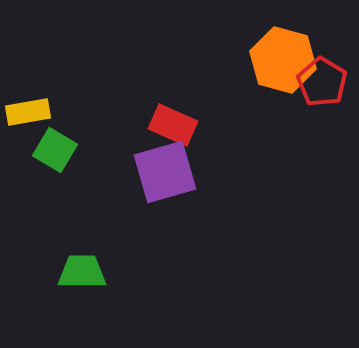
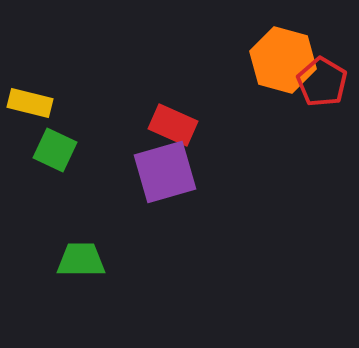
yellow rectangle: moved 2 px right, 9 px up; rotated 24 degrees clockwise
green square: rotated 6 degrees counterclockwise
green trapezoid: moved 1 px left, 12 px up
